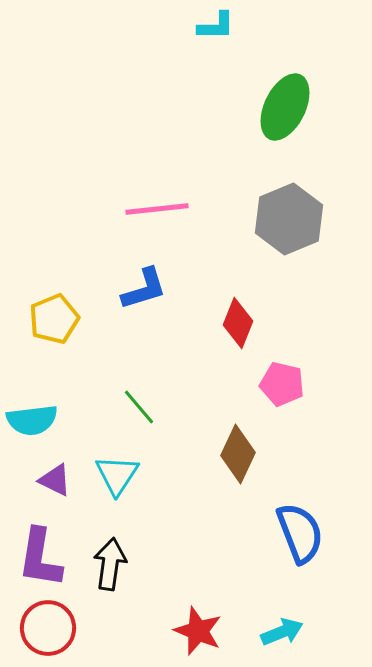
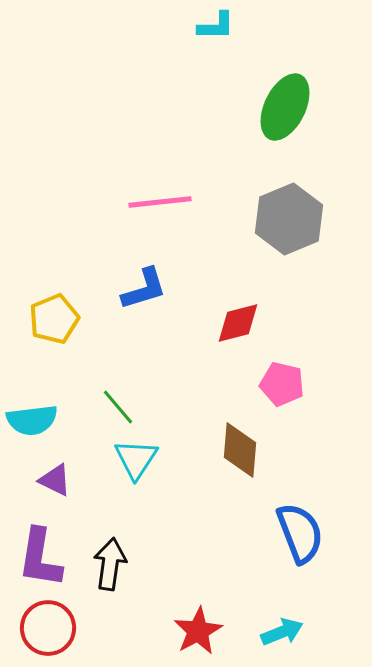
pink line: moved 3 px right, 7 px up
red diamond: rotated 54 degrees clockwise
green line: moved 21 px left
brown diamond: moved 2 px right, 4 px up; rotated 20 degrees counterclockwise
cyan triangle: moved 19 px right, 16 px up
red star: rotated 21 degrees clockwise
